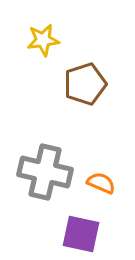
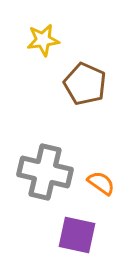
brown pentagon: rotated 30 degrees counterclockwise
orange semicircle: rotated 12 degrees clockwise
purple square: moved 4 px left, 1 px down
